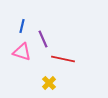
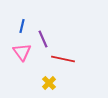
pink triangle: rotated 36 degrees clockwise
